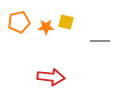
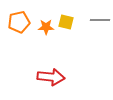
gray line: moved 21 px up
